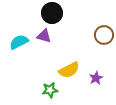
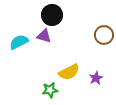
black circle: moved 2 px down
yellow semicircle: moved 2 px down
